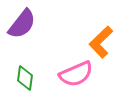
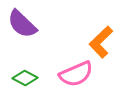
purple semicircle: rotated 96 degrees clockwise
green diamond: rotated 70 degrees counterclockwise
